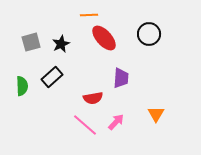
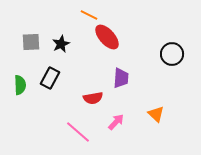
orange line: rotated 30 degrees clockwise
black circle: moved 23 px right, 20 px down
red ellipse: moved 3 px right, 1 px up
gray square: rotated 12 degrees clockwise
black rectangle: moved 2 px left, 1 px down; rotated 20 degrees counterclockwise
green semicircle: moved 2 px left, 1 px up
orange triangle: rotated 18 degrees counterclockwise
pink line: moved 7 px left, 7 px down
